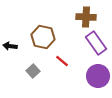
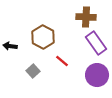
brown hexagon: rotated 15 degrees clockwise
purple circle: moved 1 px left, 1 px up
